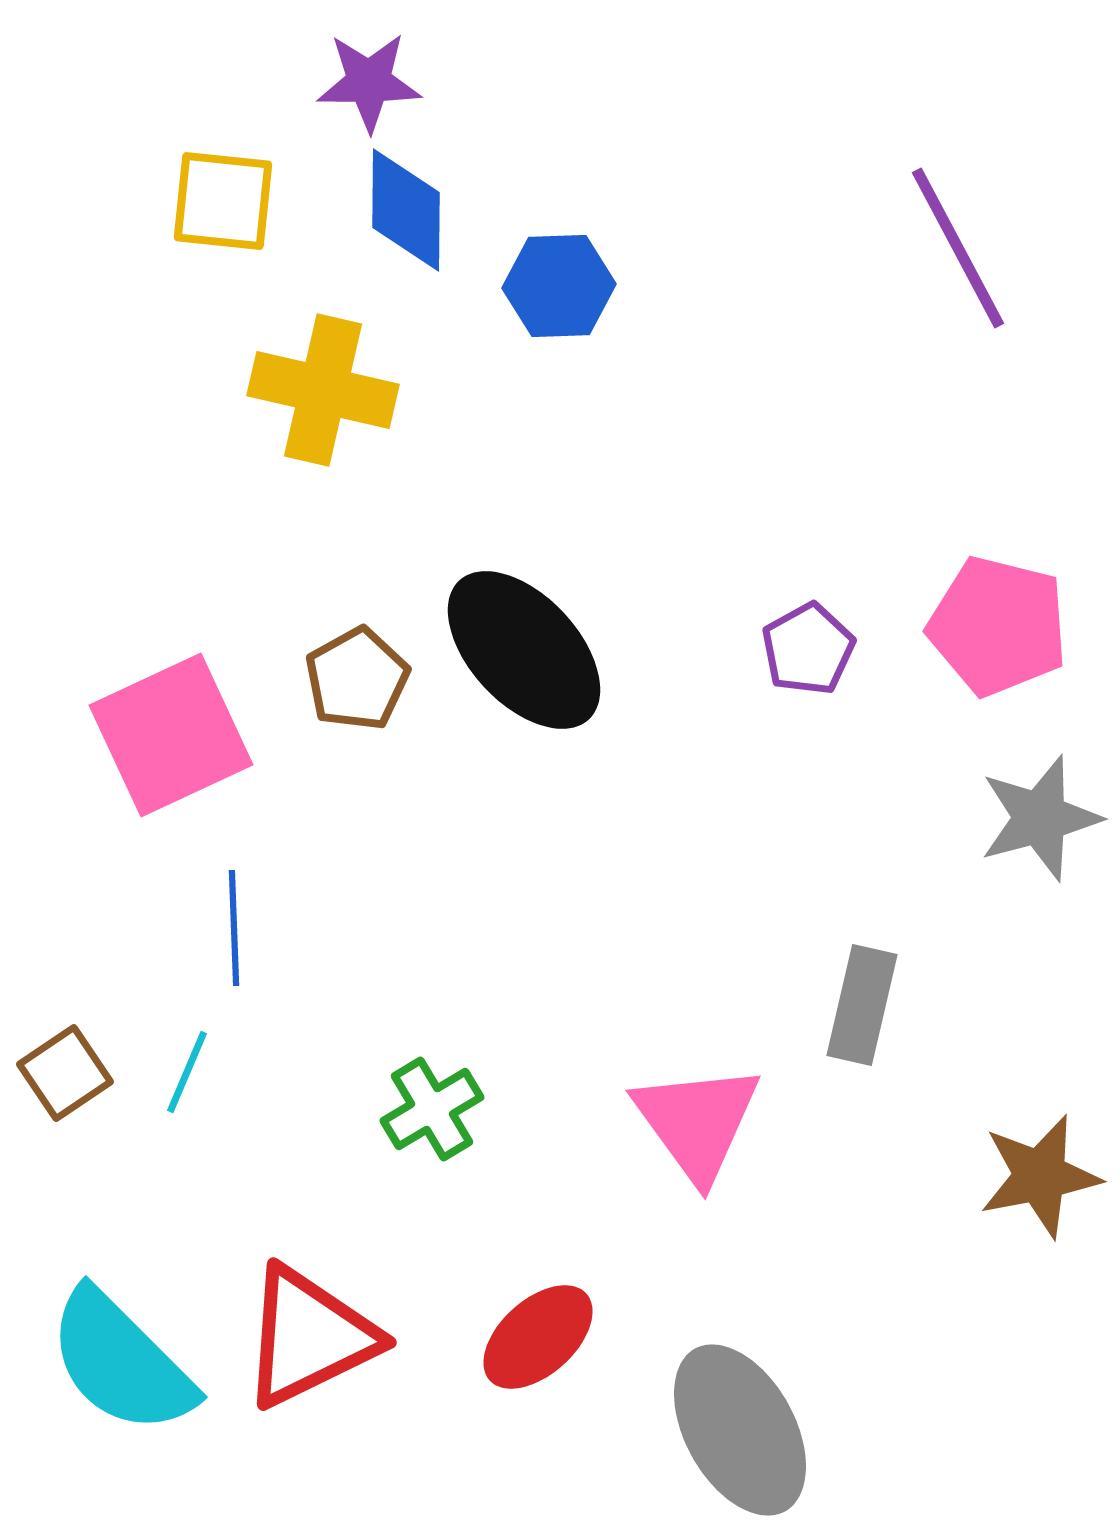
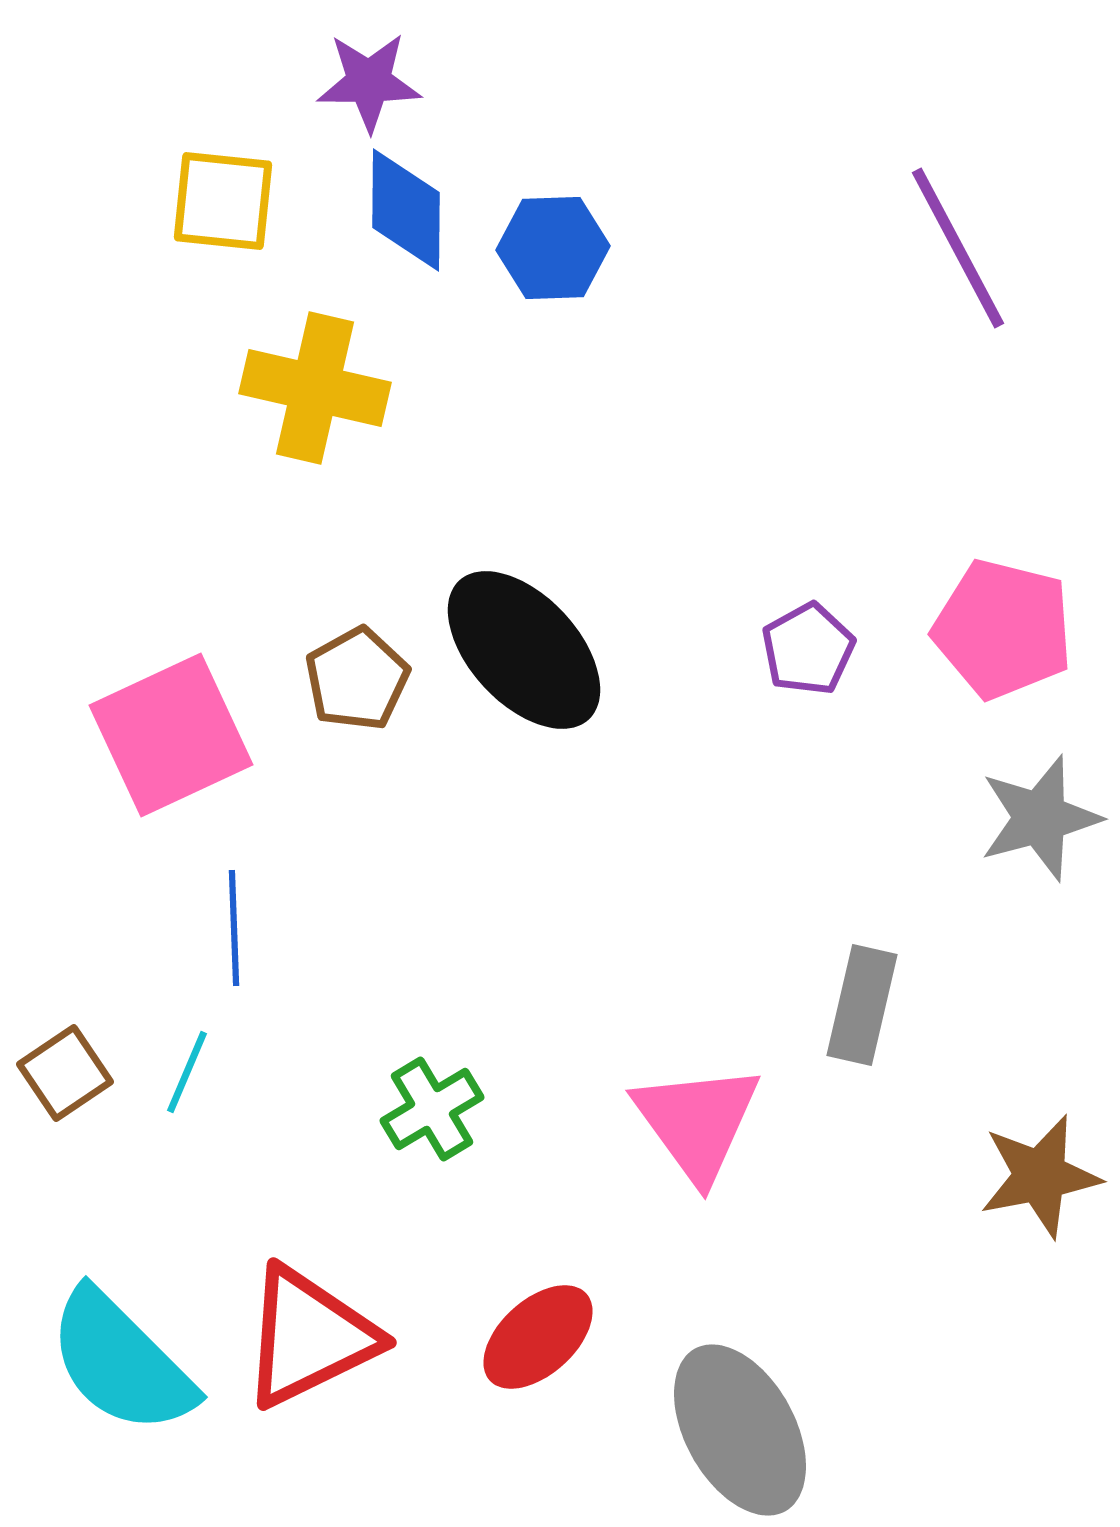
blue hexagon: moved 6 px left, 38 px up
yellow cross: moved 8 px left, 2 px up
pink pentagon: moved 5 px right, 3 px down
